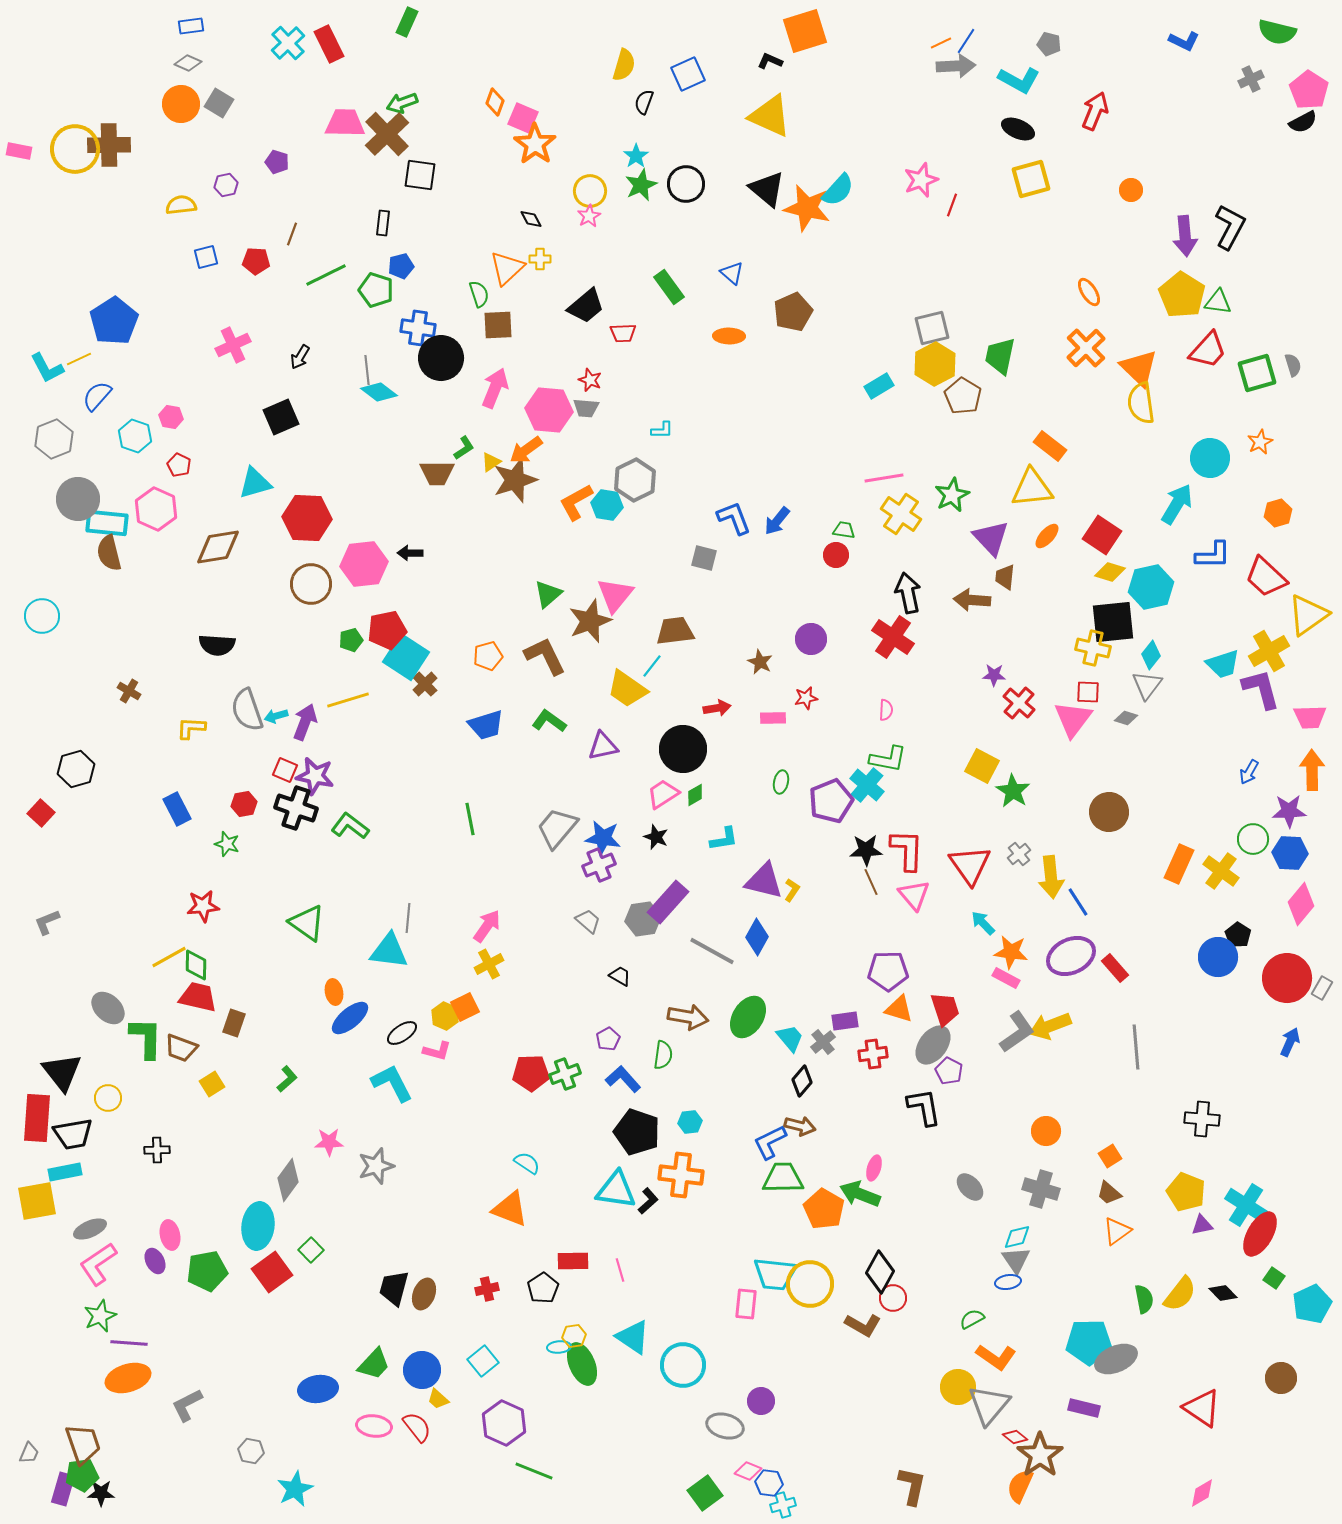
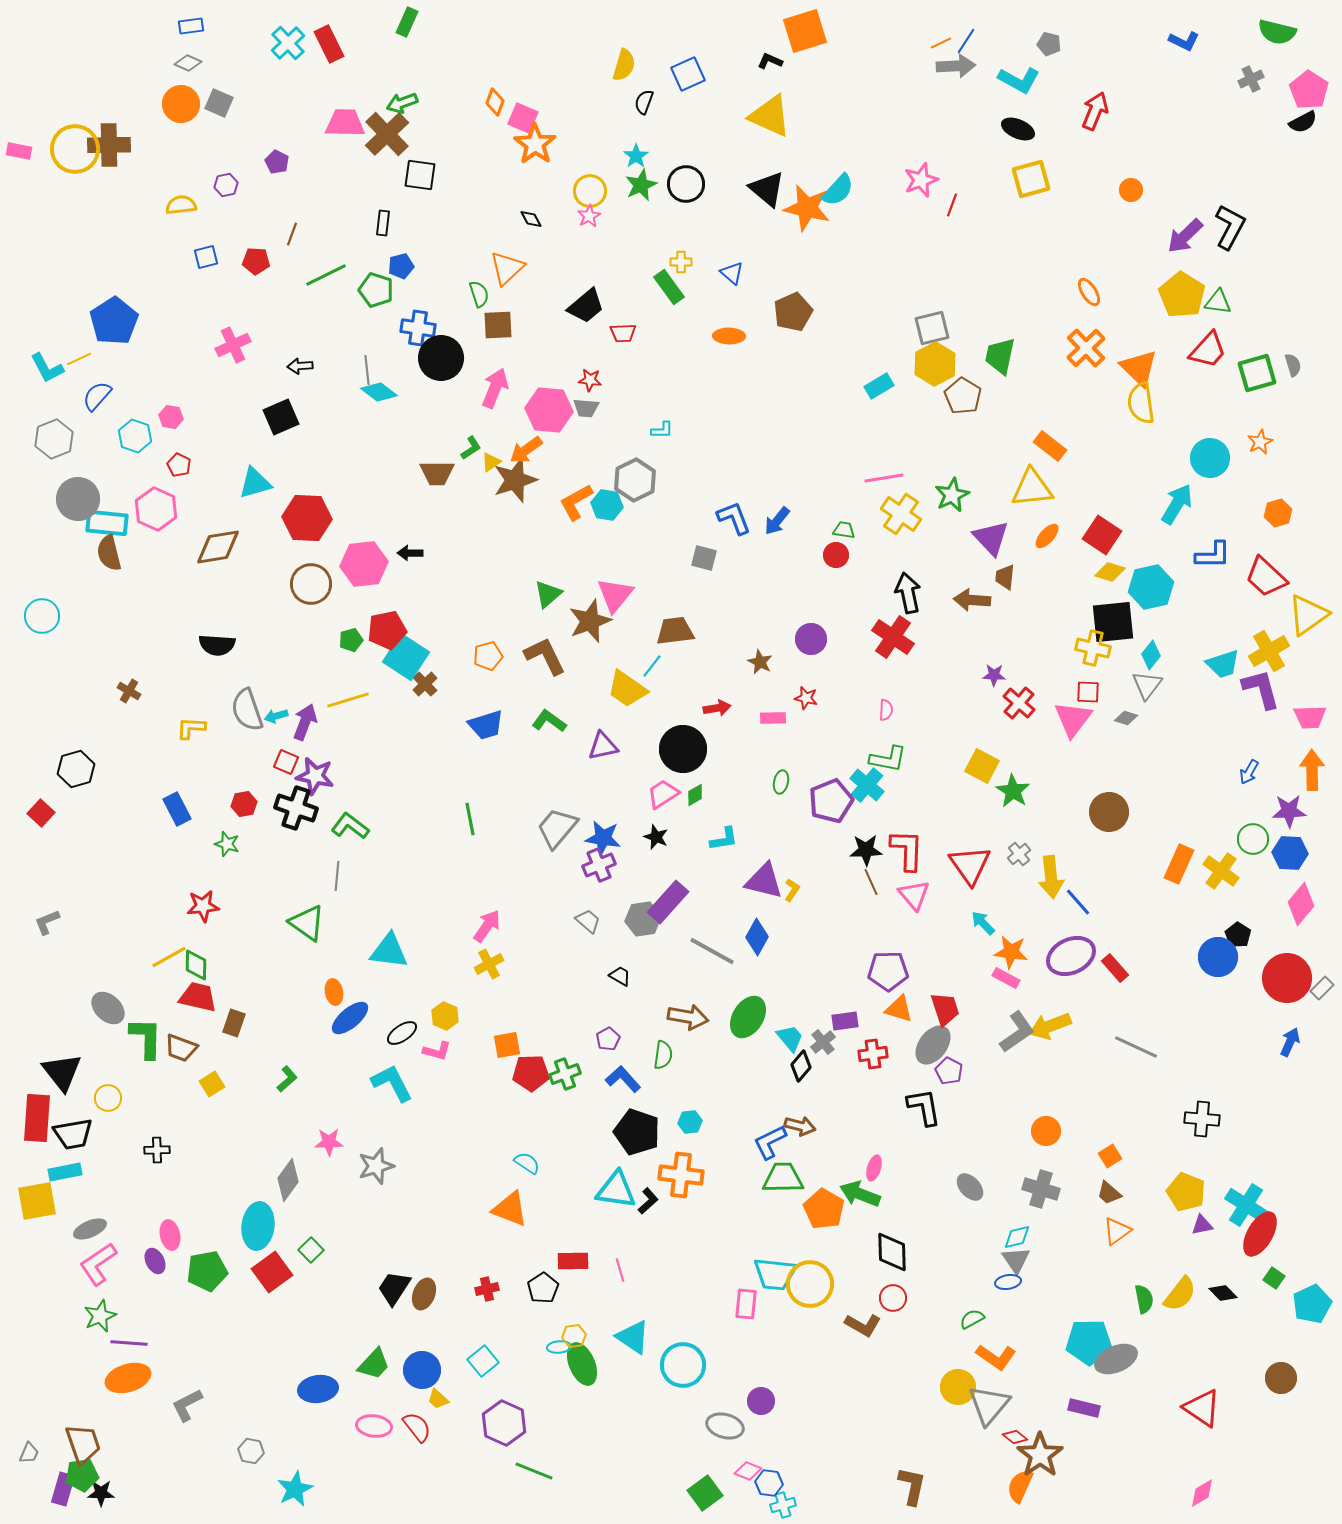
gray square at (219, 103): rotated 8 degrees counterclockwise
purple pentagon at (277, 162): rotated 10 degrees clockwise
purple arrow at (1185, 236): rotated 51 degrees clockwise
yellow cross at (540, 259): moved 141 px right, 3 px down
black arrow at (300, 357): moved 9 px down; rotated 55 degrees clockwise
red star at (590, 380): rotated 15 degrees counterclockwise
green L-shape at (464, 448): moved 7 px right
red star at (806, 698): rotated 25 degrees clockwise
red square at (285, 770): moved 1 px right, 8 px up
blue line at (1078, 902): rotated 8 degrees counterclockwise
gray line at (408, 918): moved 71 px left, 42 px up
gray rectangle at (1322, 988): rotated 15 degrees clockwise
orange square at (465, 1007): moved 42 px right, 38 px down; rotated 16 degrees clockwise
gray line at (1136, 1047): rotated 60 degrees counterclockwise
black diamond at (802, 1081): moved 1 px left, 15 px up
black diamond at (880, 1272): moved 12 px right, 20 px up; rotated 30 degrees counterclockwise
black trapezoid at (394, 1288): rotated 18 degrees clockwise
